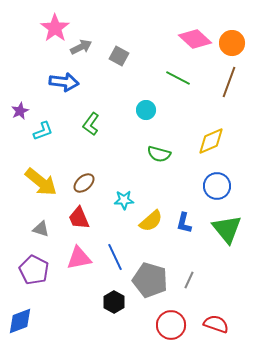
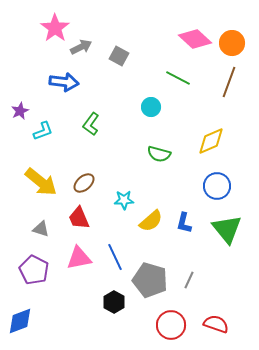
cyan circle: moved 5 px right, 3 px up
